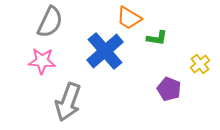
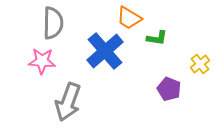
gray semicircle: moved 3 px right, 1 px down; rotated 24 degrees counterclockwise
